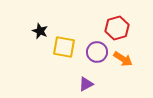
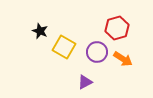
yellow square: rotated 20 degrees clockwise
purple triangle: moved 1 px left, 2 px up
